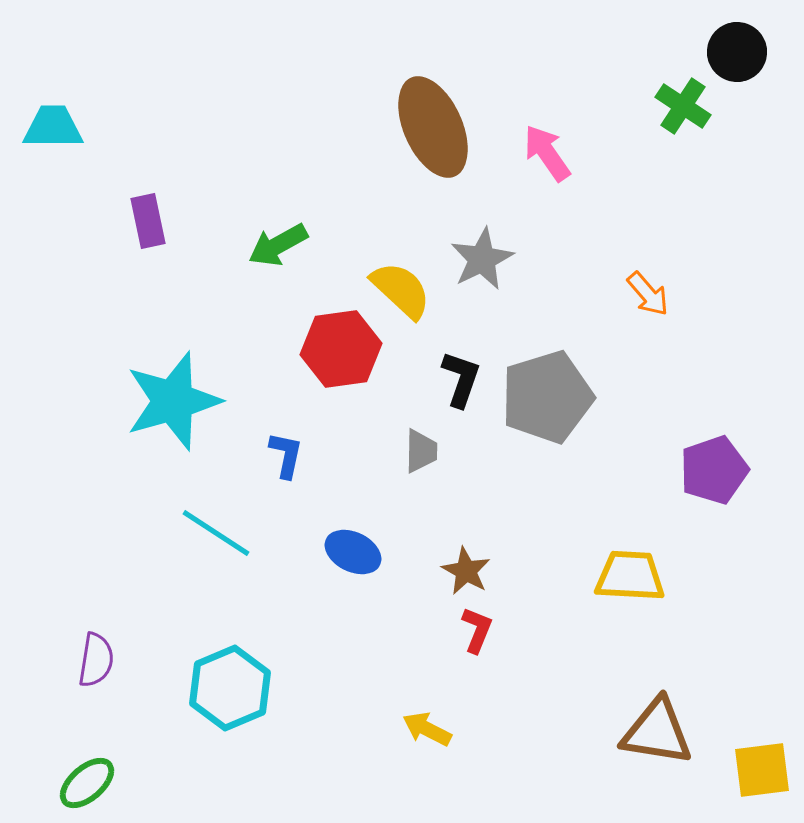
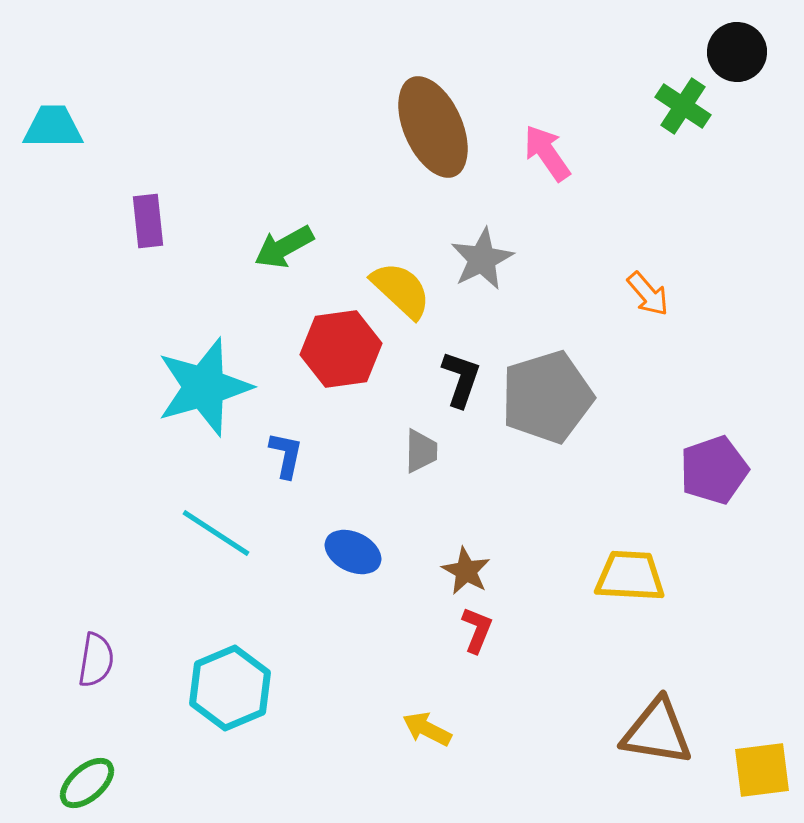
purple rectangle: rotated 6 degrees clockwise
green arrow: moved 6 px right, 2 px down
cyan star: moved 31 px right, 14 px up
